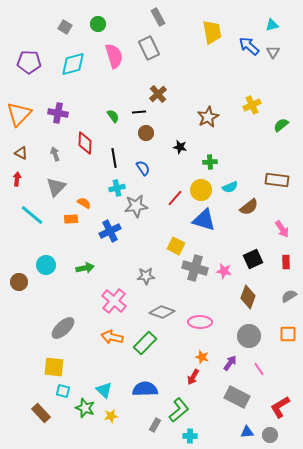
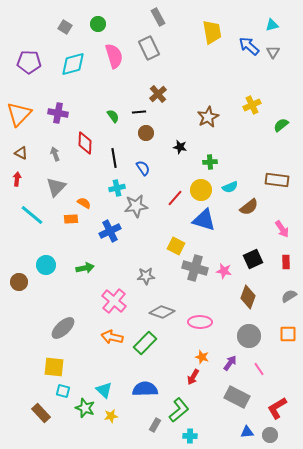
red L-shape at (280, 407): moved 3 px left, 1 px down
